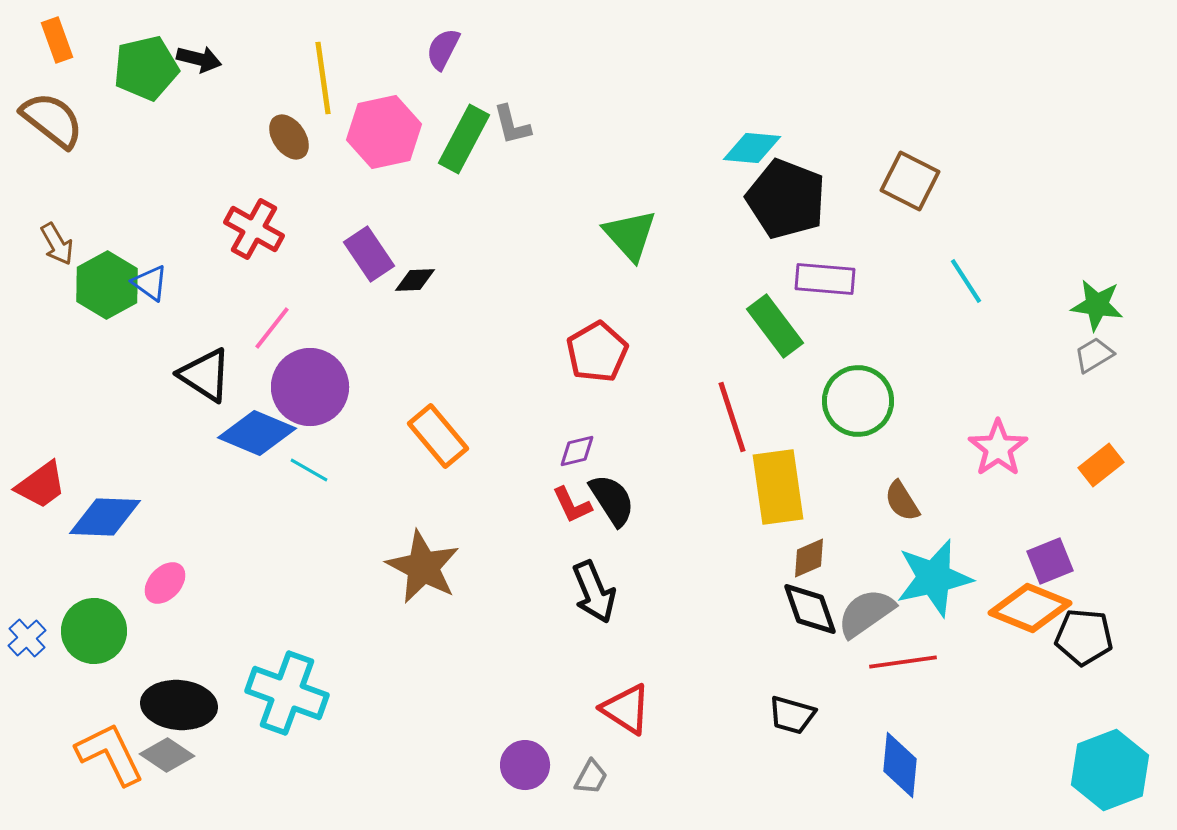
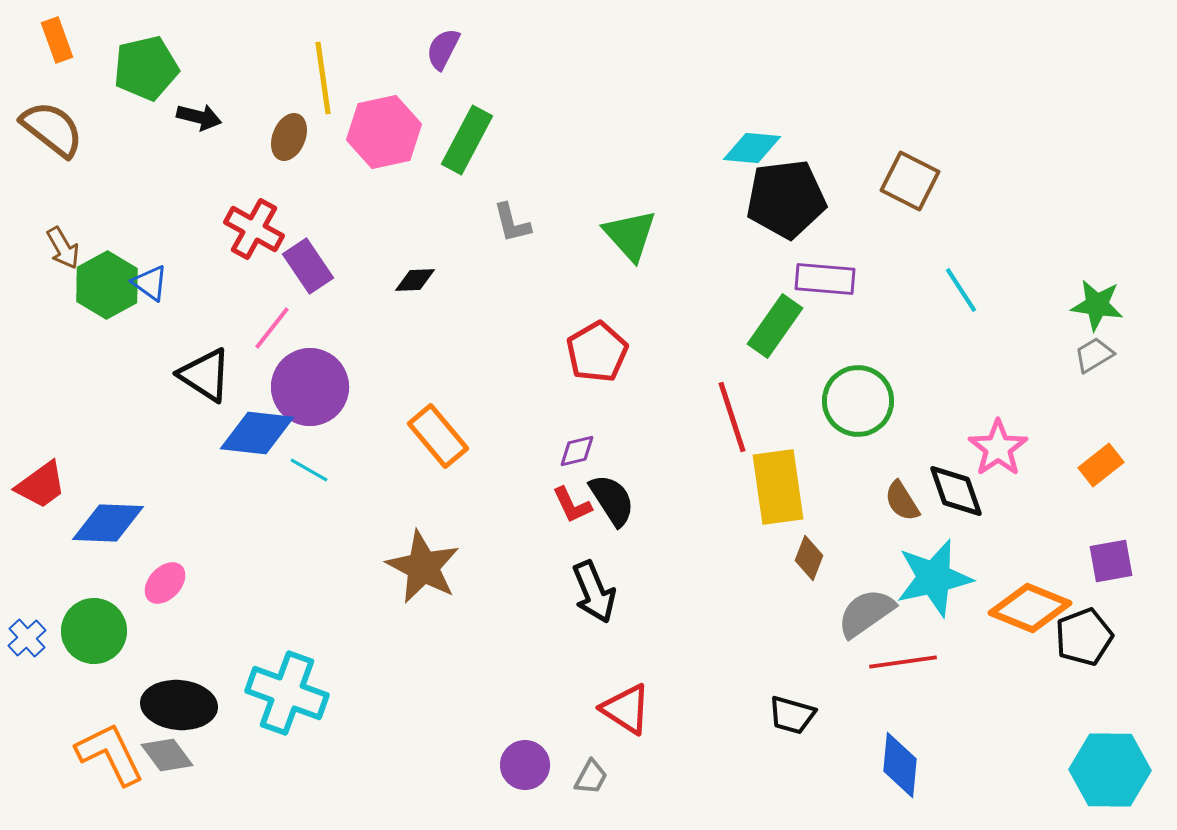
black arrow at (199, 59): moved 58 px down
brown semicircle at (52, 120): moved 9 px down
gray L-shape at (512, 125): moved 98 px down
brown ellipse at (289, 137): rotated 57 degrees clockwise
green rectangle at (464, 139): moved 3 px right, 1 px down
black pentagon at (786, 199): rotated 28 degrees counterclockwise
brown arrow at (57, 244): moved 6 px right, 4 px down
purple rectangle at (369, 254): moved 61 px left, 12 px down
cyan line at (966, 281): moved 5 px left, 9 px down
green rectangle at (775, 326): rotated 72 degrees clockwise
blue diamond at (257, 433): rotated 16 degrees counterclockwise
blue diamond at (105, 517): moved 3 px right, 6 px down
brown diamond at (809, 558): rotated 45 degrees counterclockwise
purple square at (1050, 561): moved 61 px right; rotated 12 degrees clockwise
black diamond at (810, 609): moved 146 px right, 118 px up
black pentagon at (1084, 637): rotated 26 degrees counterclockwise
gray diamond at (167, 755): rotated 20 degrees clockwise
cyan hexagon at (1110, 770): rotated 22 degrees clockwise
